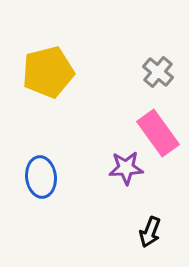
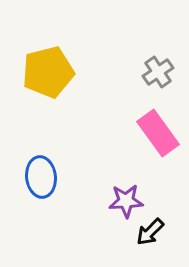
gray cross: rotated 16 degrees clockwise
purple star: moved 33 px down
black arrow: rotated 24 degrees clockwise
